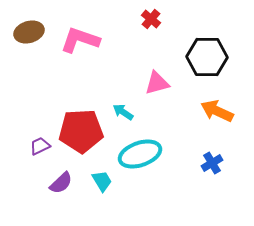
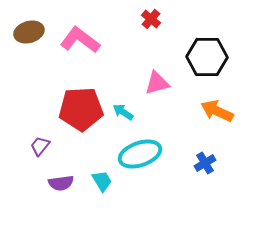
pink L-shape: rotated 18 degrees clockwise
red pentagon: moved 22 px up
purple trapezoid: rotated 25 degrees counterclockwise
blue cross: moved 7 px left
purple semicircle: rotated 35 degrees clockwise
